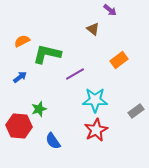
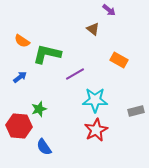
purple arrow: moved 1 px left
orange semicircle: rotated 119 degrees counterclockwise
orange rectangle: rotated 66 degrees clockwise
gray rectangle: rotated 21 degrees clockwise
blue semicircle: moved 9 px left, 6 px down
